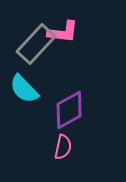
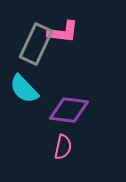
gray rectangle: rotated 18 degrees counterclockwise
purple diamond: rotated 36 degrees clockwise
